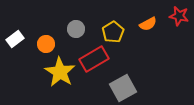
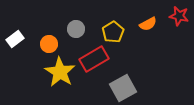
orange circle: moved 3 px right
